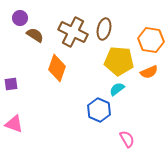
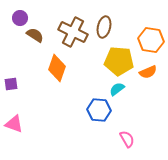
brown ellipse: moved 2 px up
orange semicircle: moved 1 px left
blue hexagon: rotated 20 degrees counterclockwise
